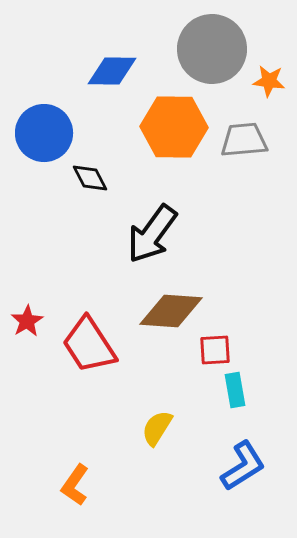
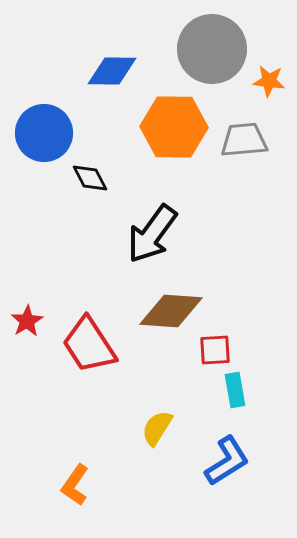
blue L-shape: moved 16 px left, 5 px up
